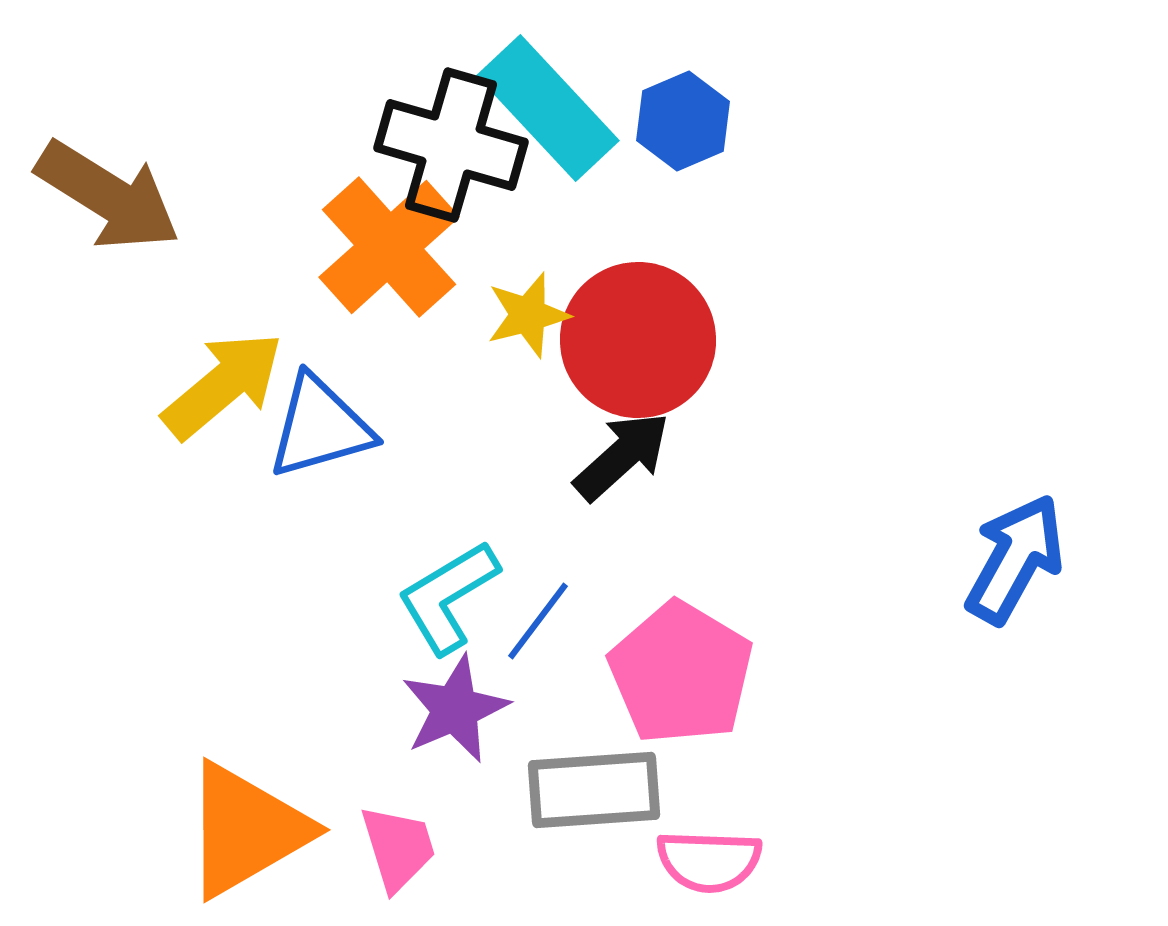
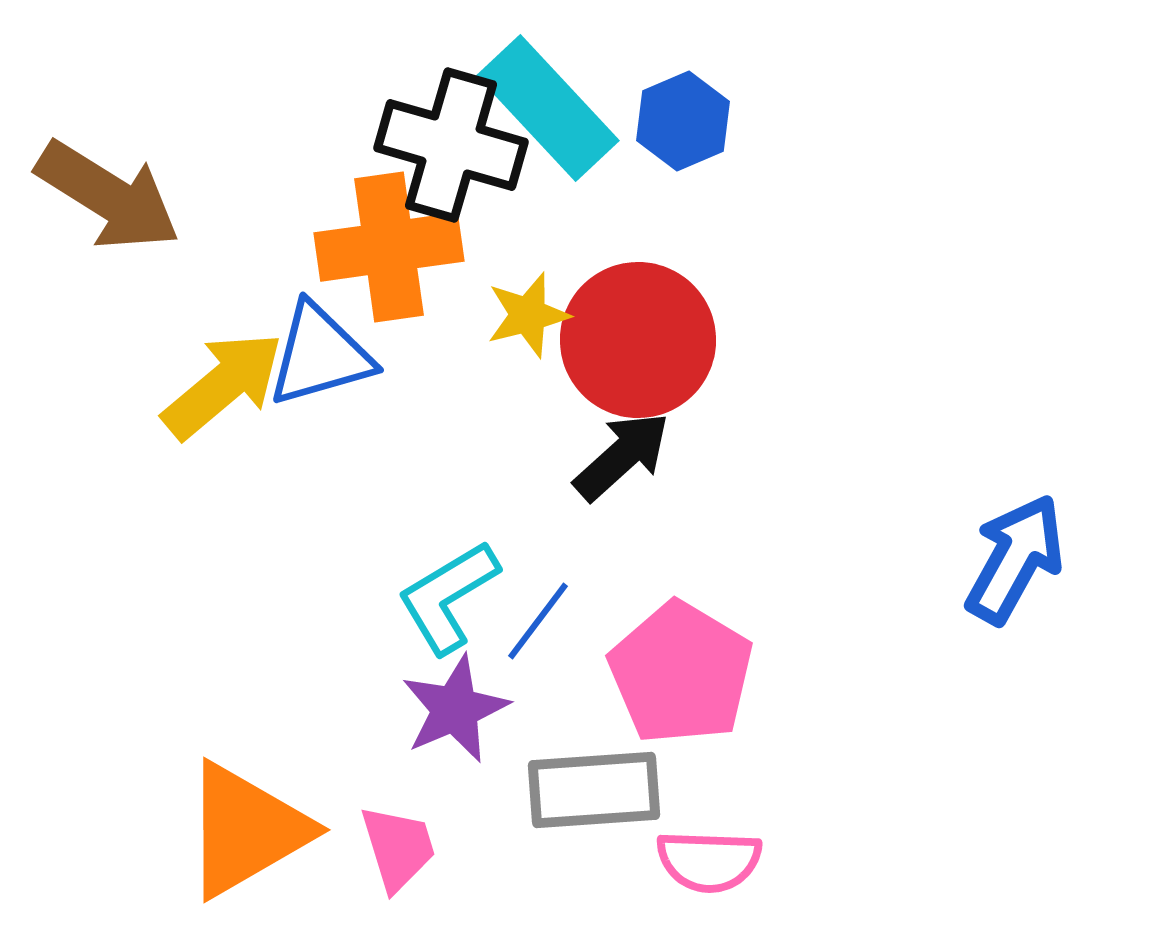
orange cross: rotated 34 degrees clockwise
blue triangle: moved 72 px up
